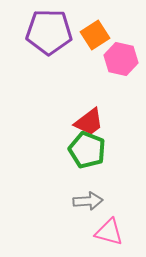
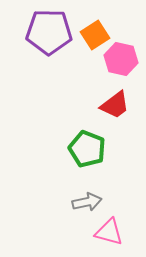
red trapezoid: moved 26 px right, 17 px up
green pentagon: moved 1 px up
gray arrow: moved 1 px left, 1 px down; rotated 8 degrees counterclockwise
